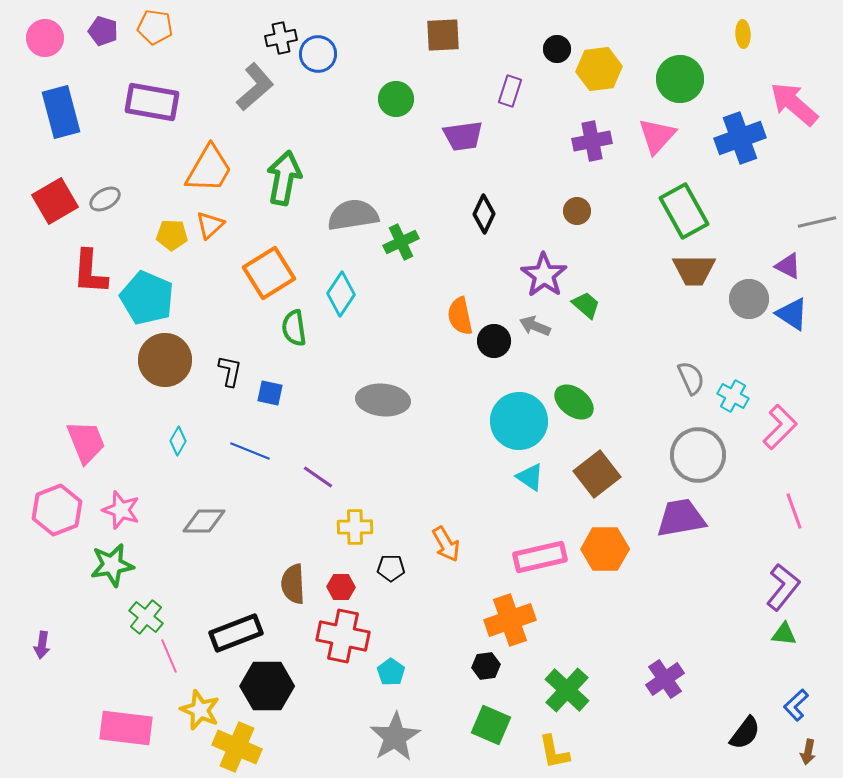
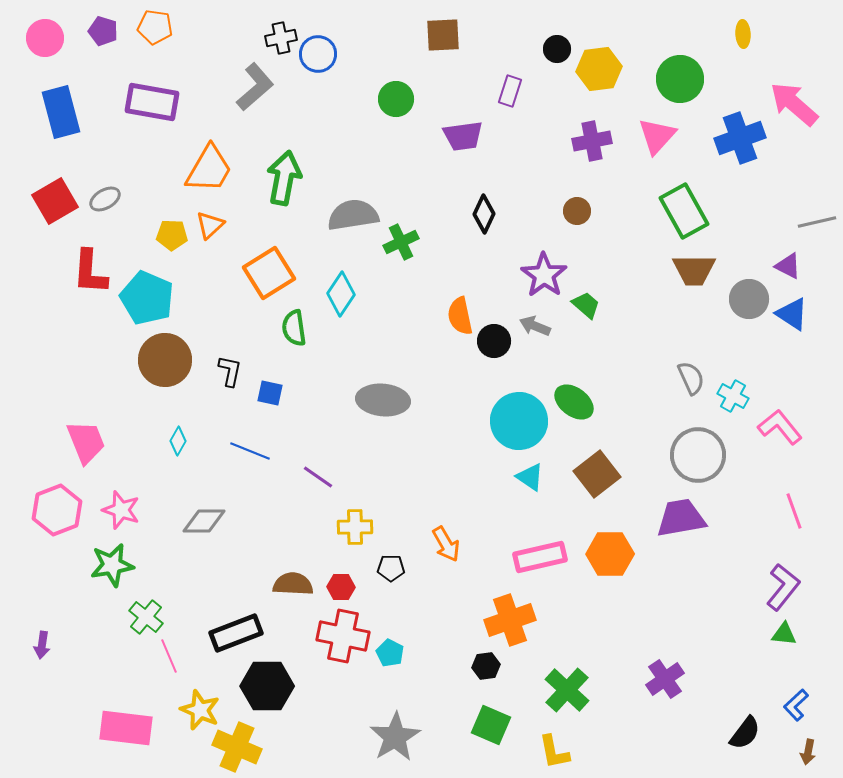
pink L-shape at (780, 427): rotated 84 degrees counterclockwise
orange hexagon at (605, 549): moved 5 px right, 5 px down
brown semicircle at (293, 584): rotated 96 degrees clockwise
cyan pentagon at (391, 672): moved 1 px left, 19 px up; rotated 8 degrees counterclockwise
